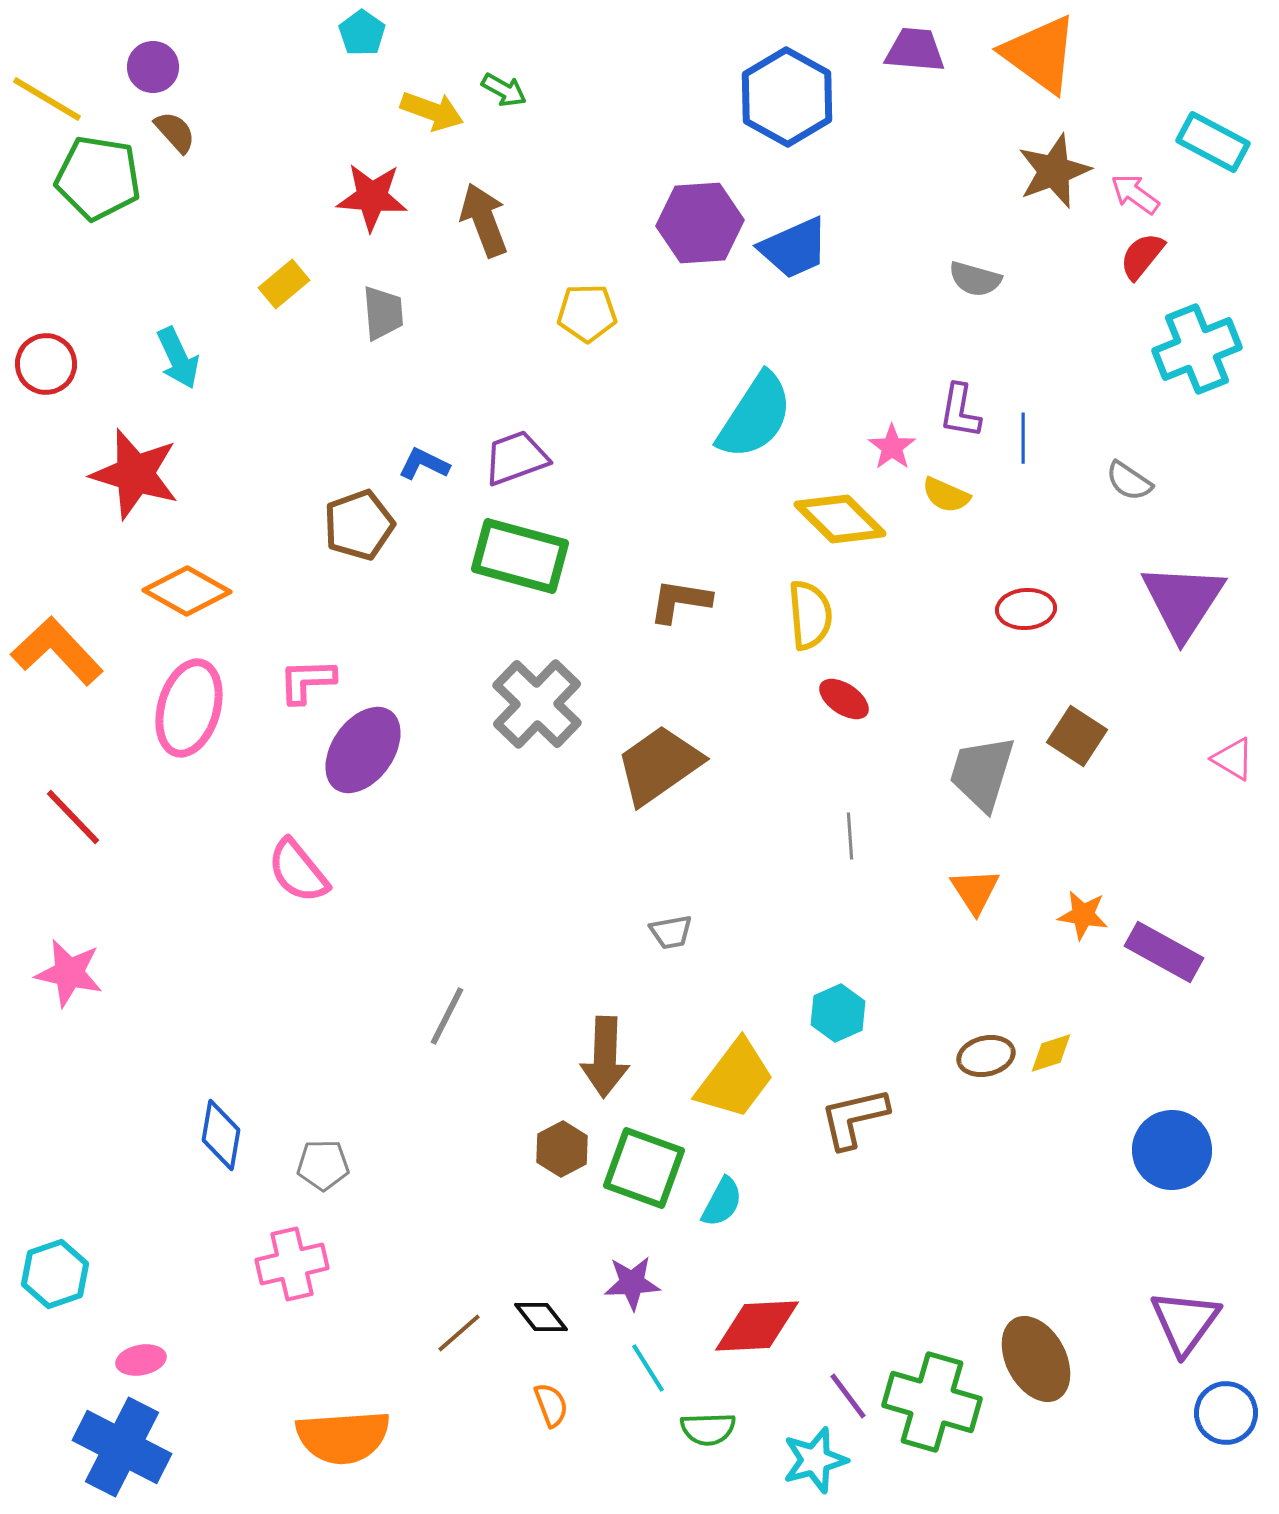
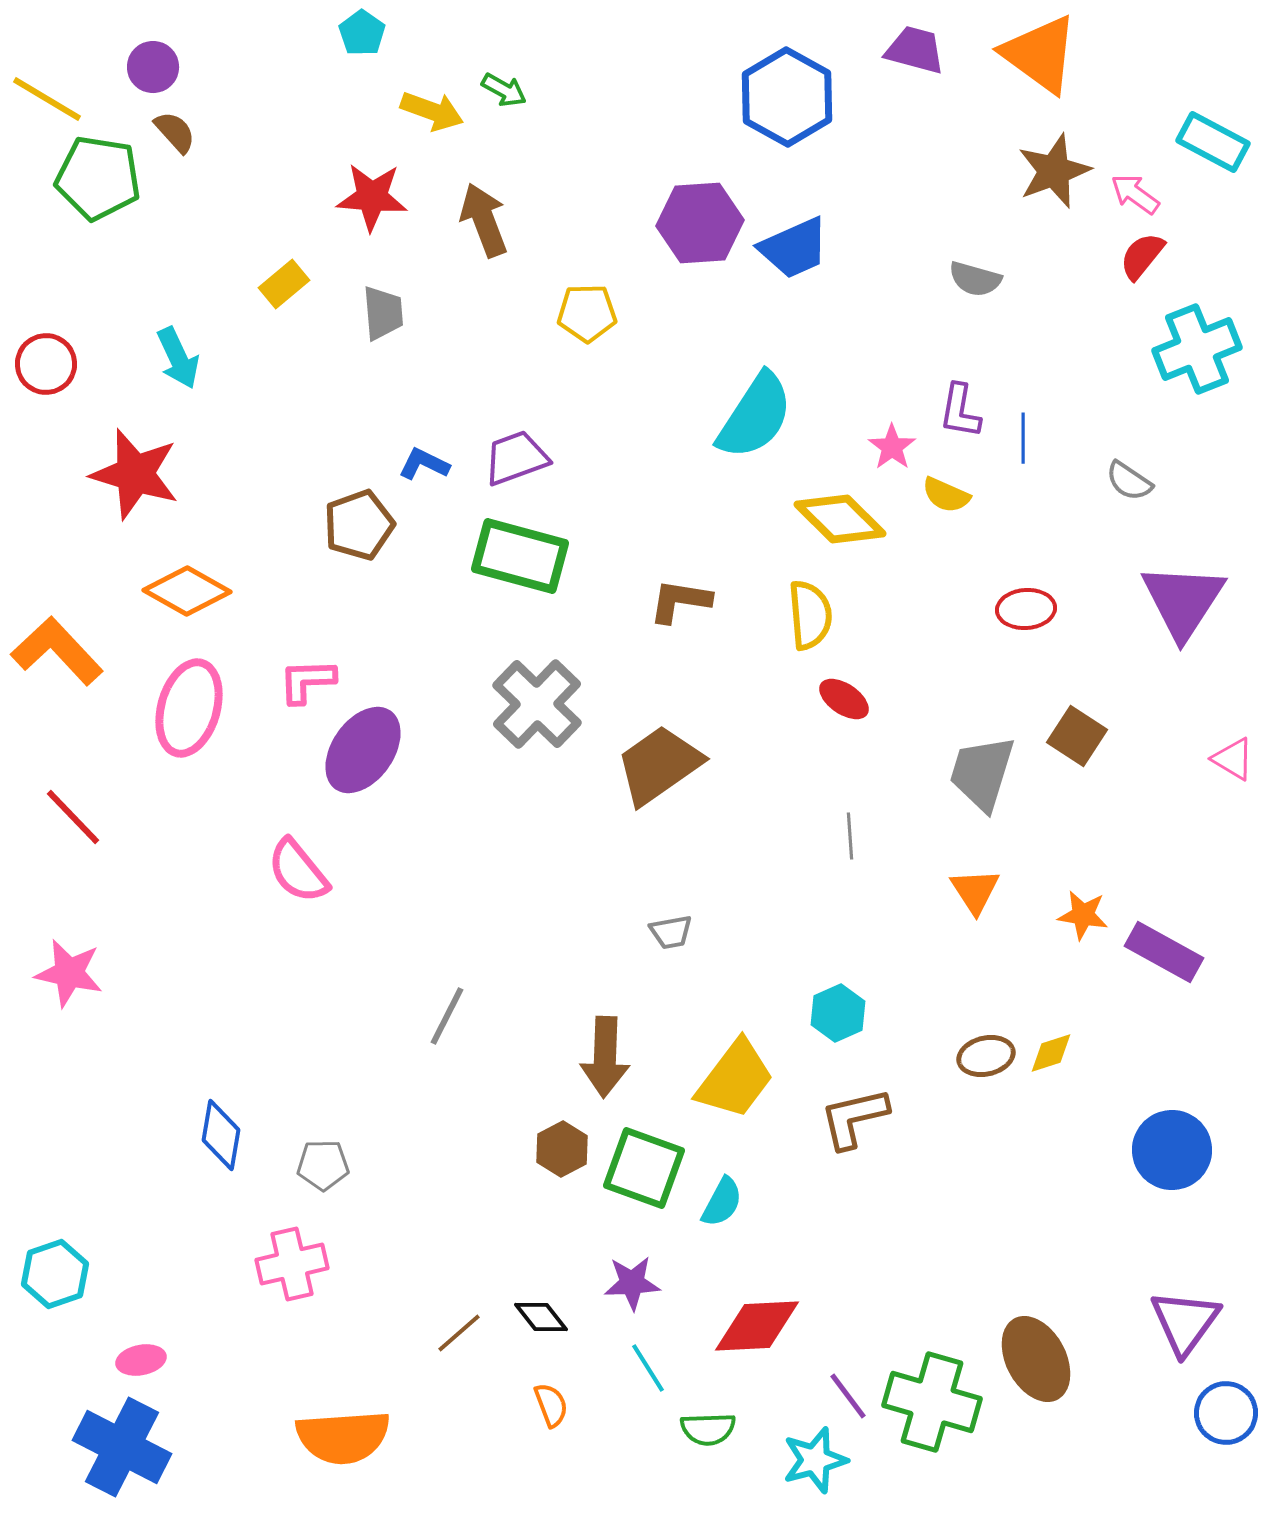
purple trapezoid at (915, 50): rotated 10 degrees clockwise
